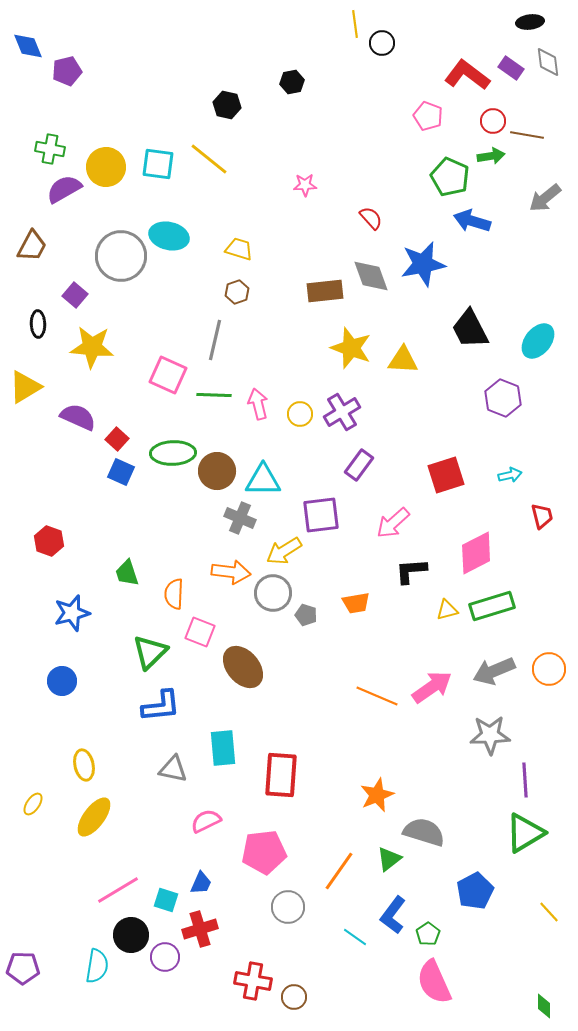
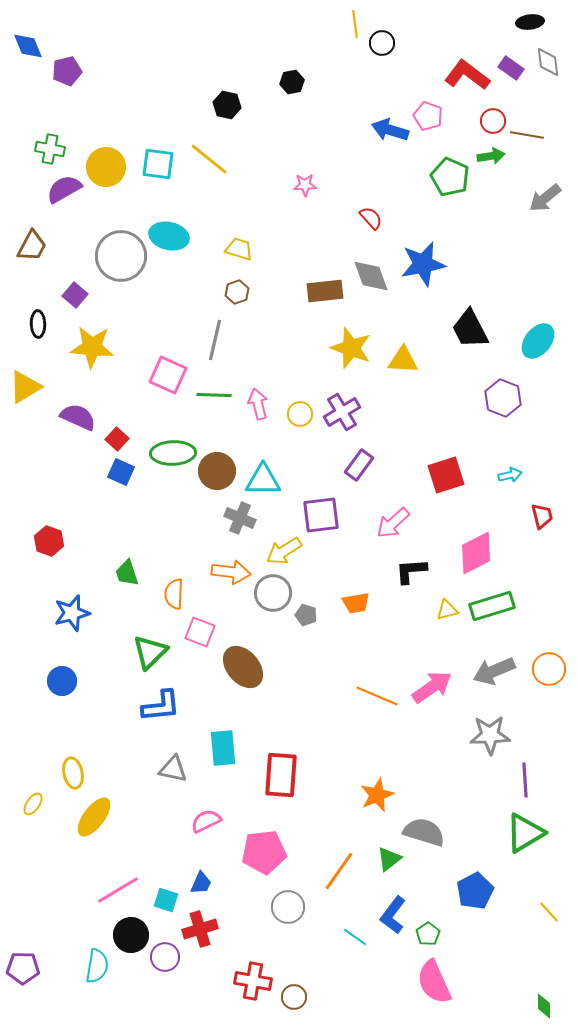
blue arrow at (472, 221): moved 82 px left, 91 px up
yellow ellipse at (84, 765): moved 11 px left, 8 px down
